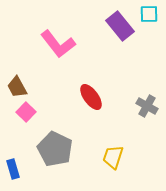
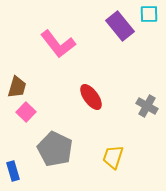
brown trapezoid: rotated 135 degrees counterclockwise
blue rectangle: moved 2 px down
